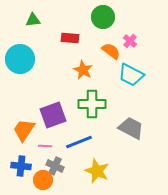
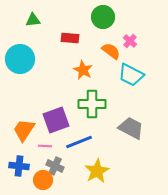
purple square: moved 3 px right, 5 px down
blue cross: moved 2 px left
yellow star: rotated 20 degrees clockwise
